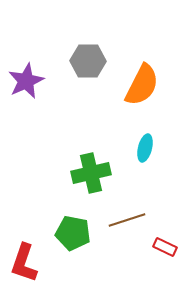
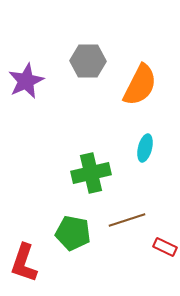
orange semicircle: moved 2 px left
